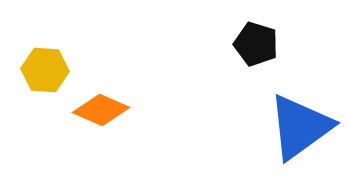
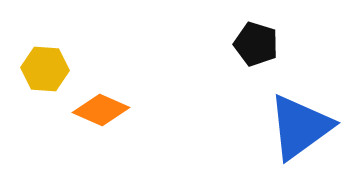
yellow hexagon: moved 1 px up
